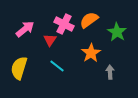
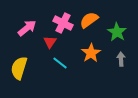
pink cross: moved 1 px left, 1 px up
pink arrow: moved 2 px right, 1 px up
red triangle: moved 2 px down
cyan line: moved 3 px right, 3 px up
gray arrow: moved 11 px right, 13 px up
